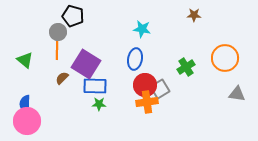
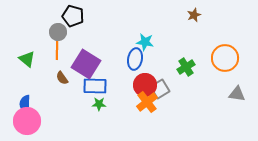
brown star: rotated 24 degrees counterclockwise
cyan star: moved 3 px right, 13 px down
green triangle: moved 2 px right, 1 px up
brown semicircle: rotated 80 degrees counterclockwise
orange cross: rotated 30 degrees counterclockwise
